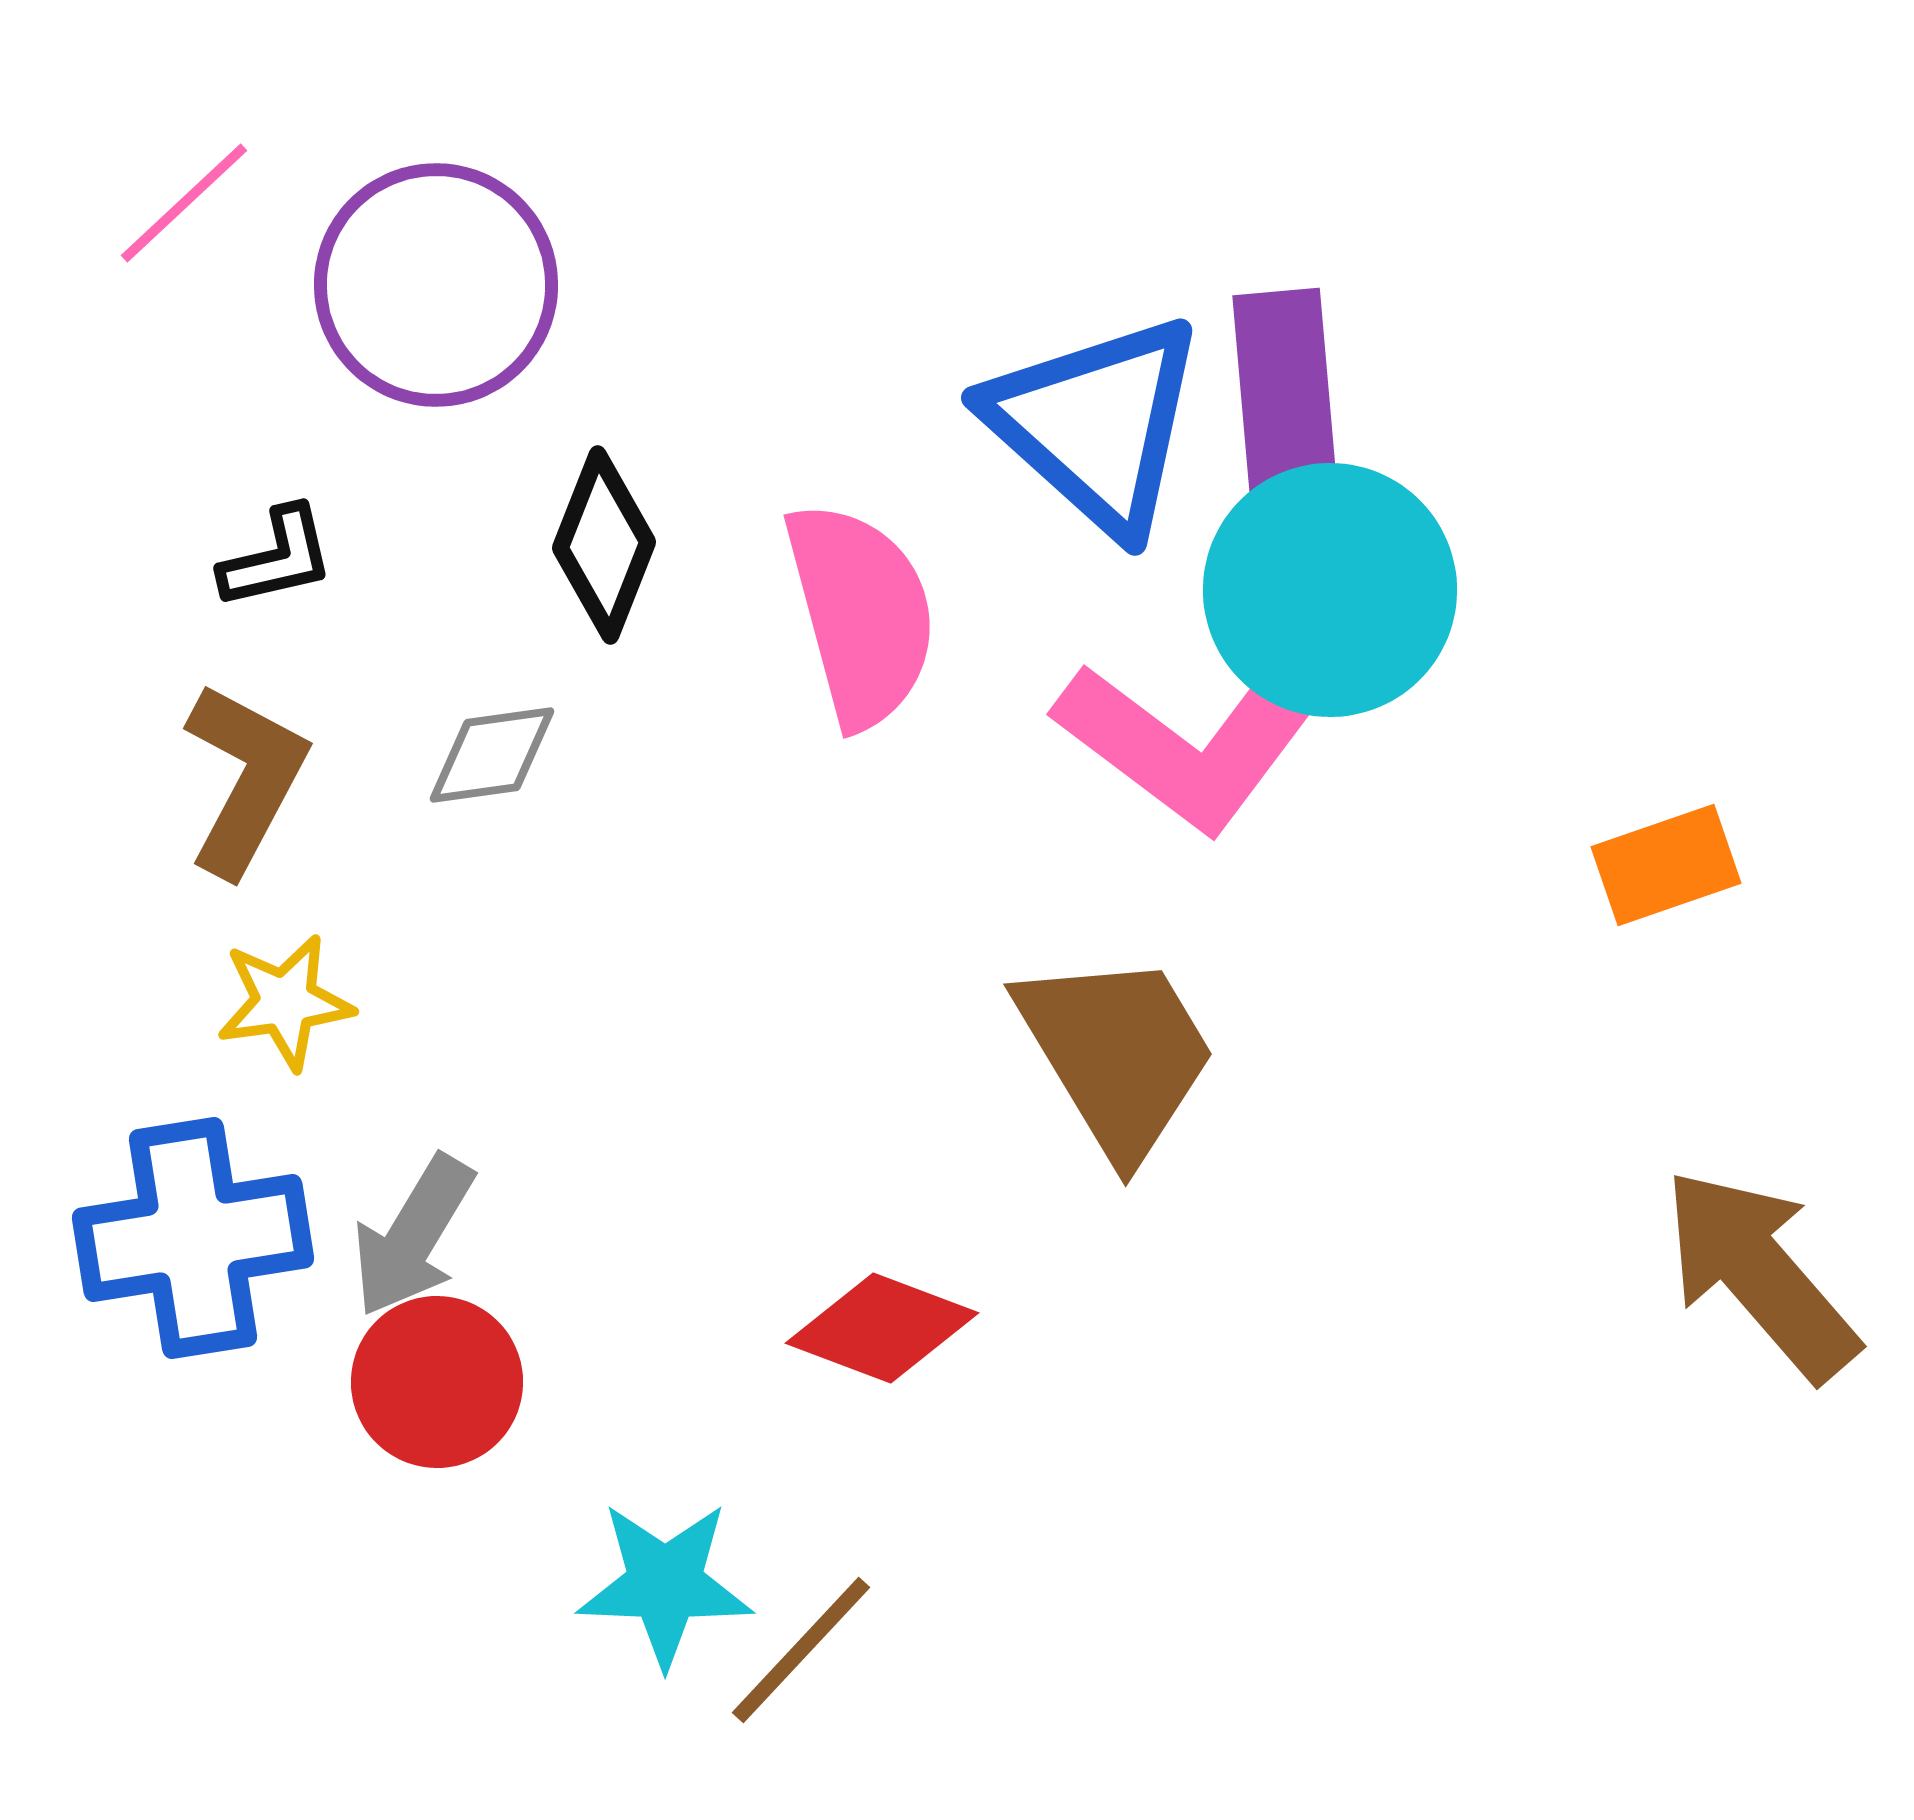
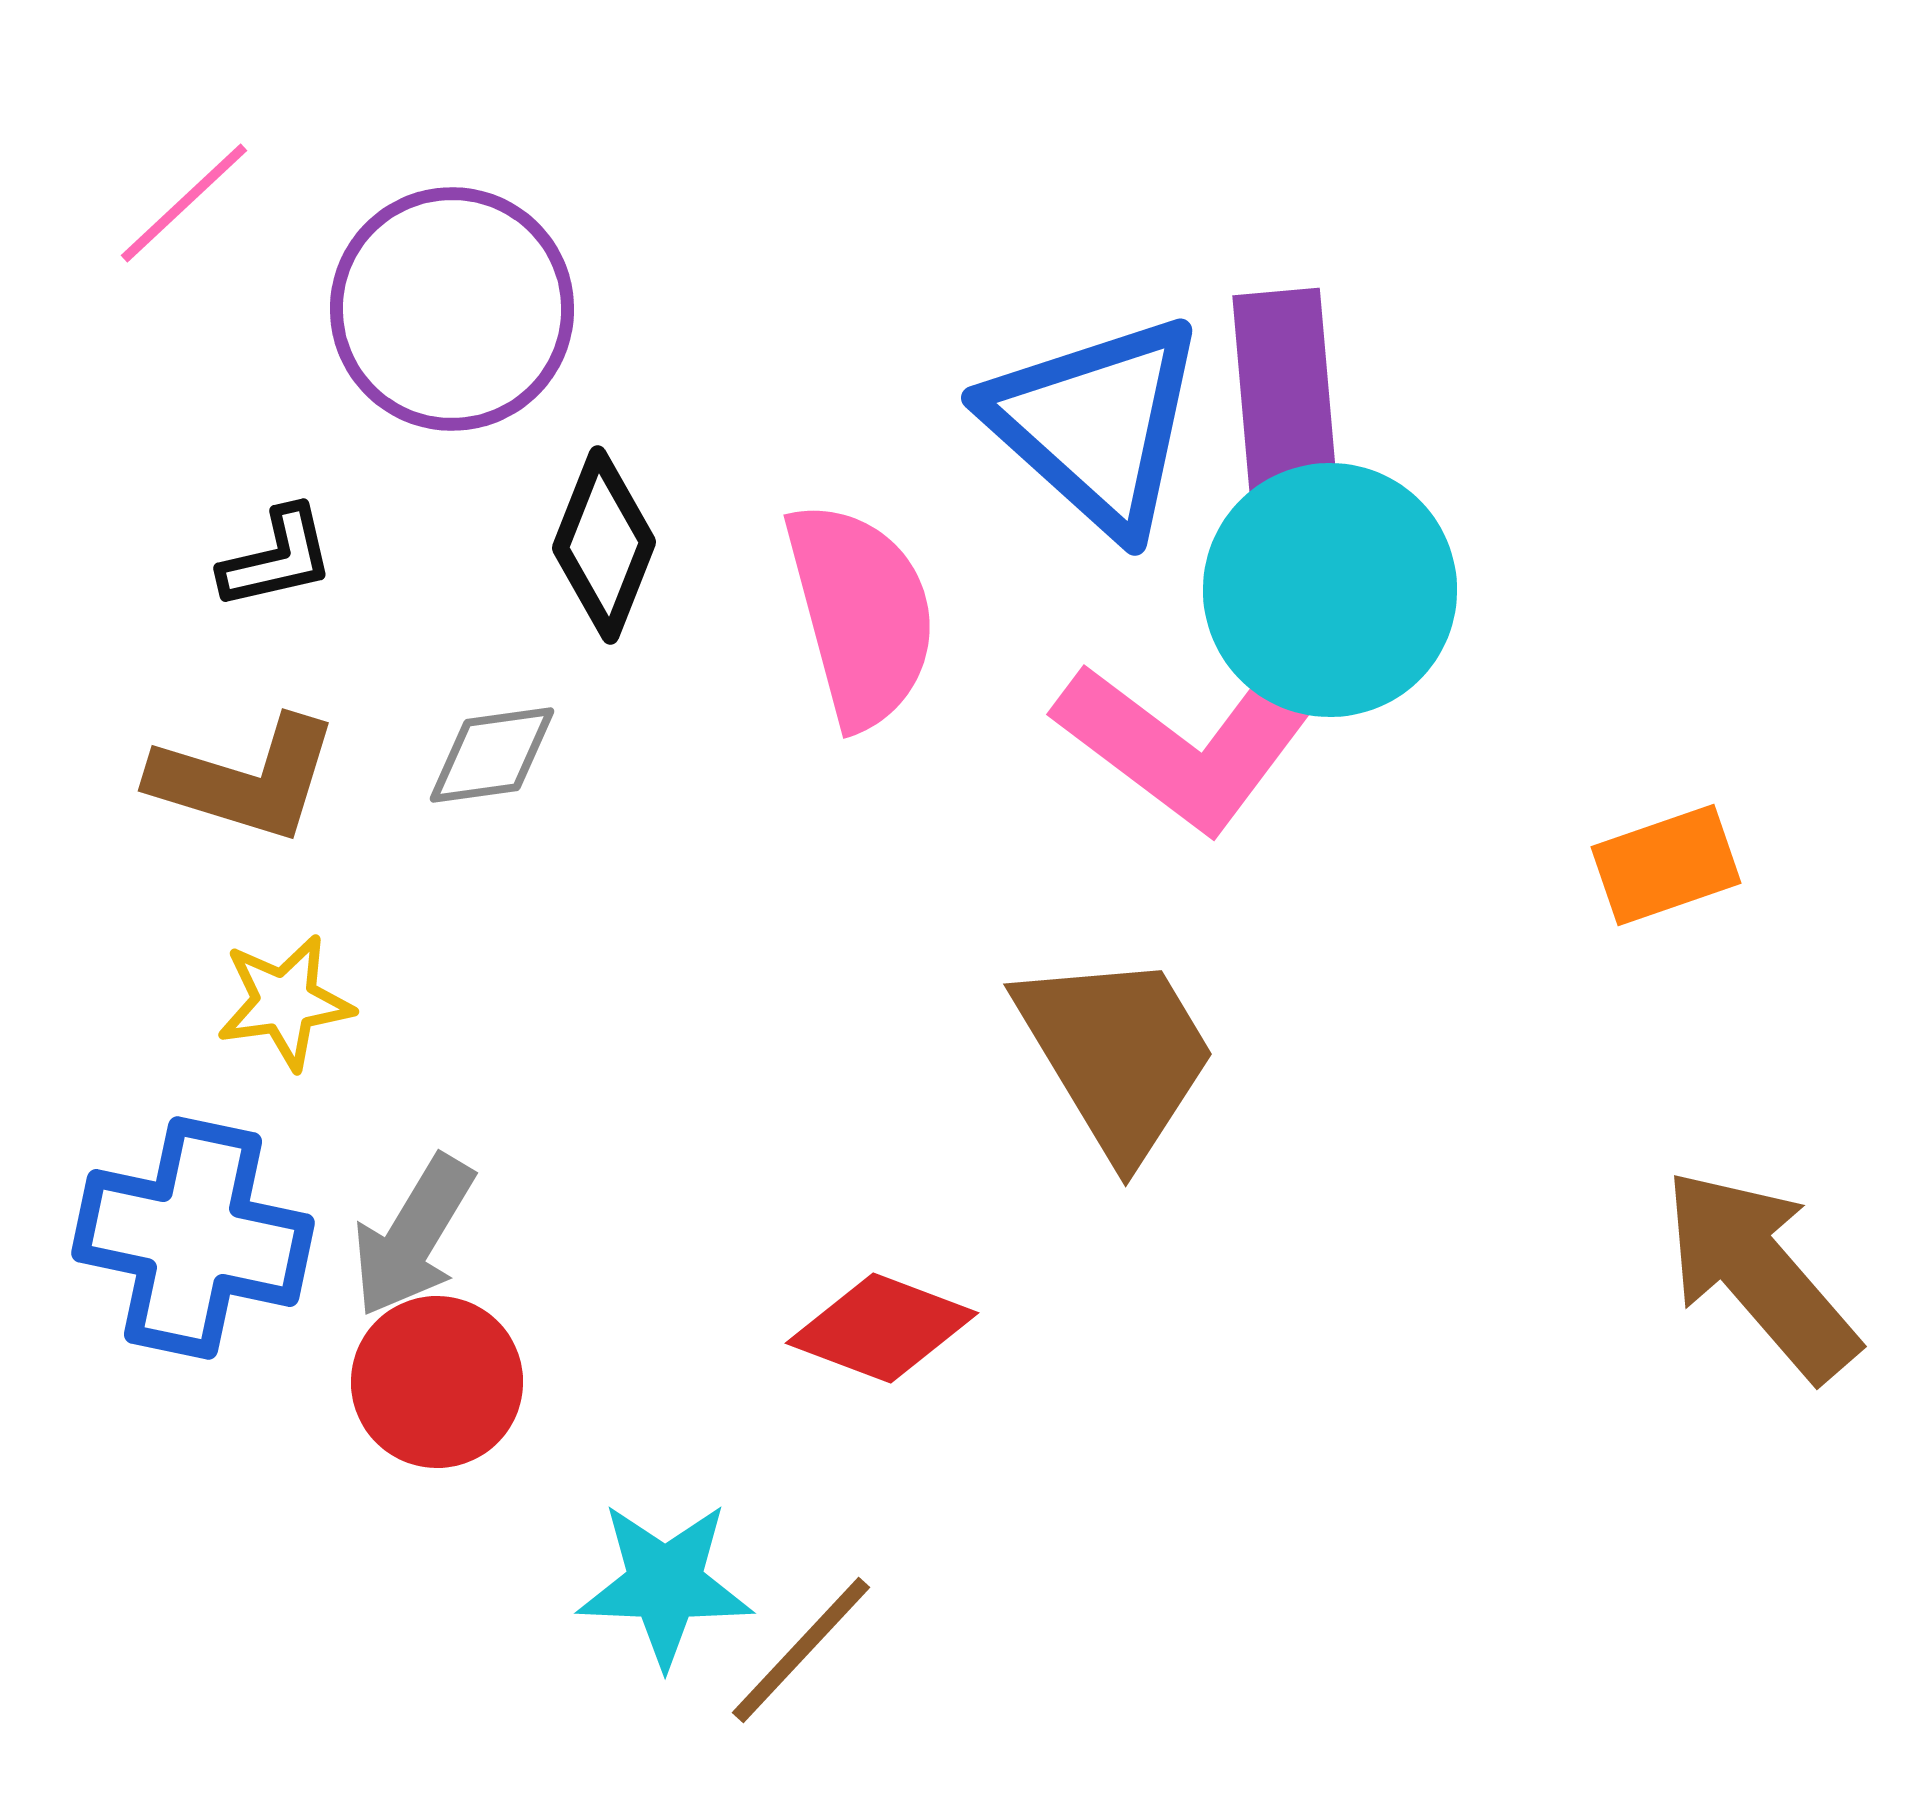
purple circle: moved 16 px right, 24 px down
brown L-shape: rotated 79 degrees clockwise
blue cross: rotated 21 degrees clockwise
